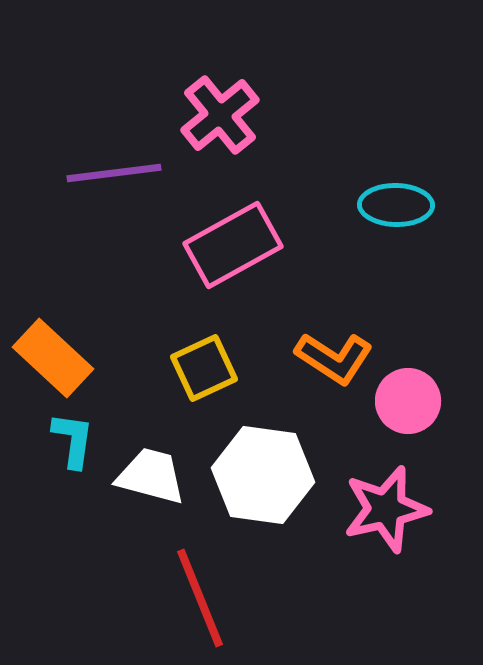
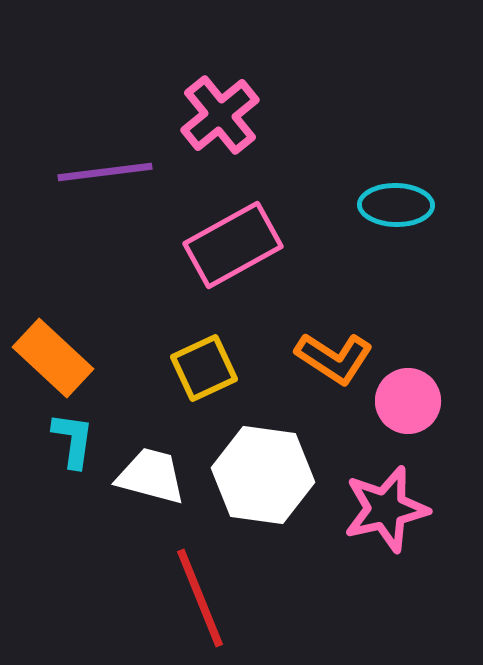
purple line: moved 9 px left, 1 px up
